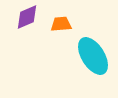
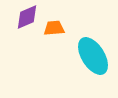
orange trapezoid: moved 7 px left, 4 px down
